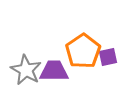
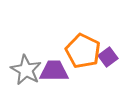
orange pentagon: rotated 12 degrees counterclockwise
purple square: rotated 24 degrees counterclockwise
